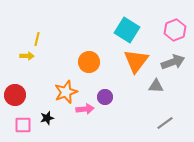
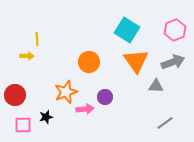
yellow line: rotated 16 degrees counterclockwise
orange triangle: rotated 12 degrees counterclockwise
black star: moved 1 px left, 1 px up
